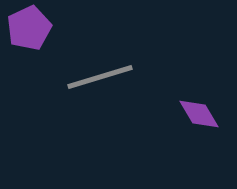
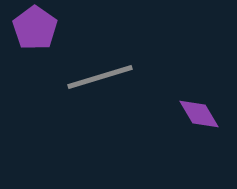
purple pentagon: moved 6 px right; rotated 12 degrees counterclockwise
